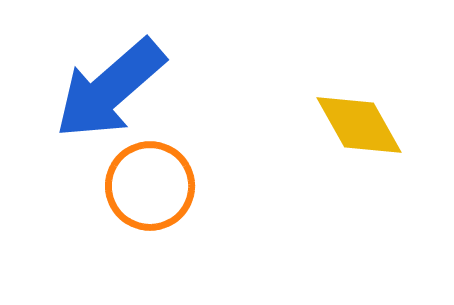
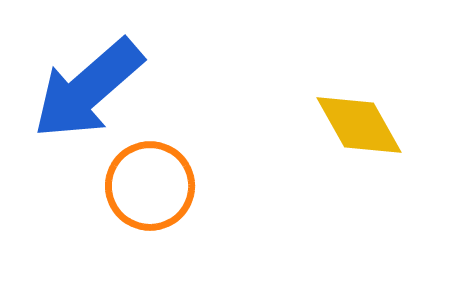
blue arrow: moved 22 px left
